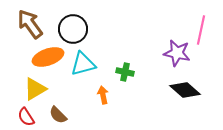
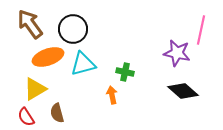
black diamond: moved 2 px left, 1 px down
orange arrow: moved 9 px right
brown semicircle: moved 1 px left, 2 px up; rotated 30 degrees clockwise
